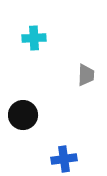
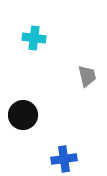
cyan cross: rotated 10 degrees clockwise
gray trapezoid: moved 1 px right, 1 px down; rotated 15 degrees counterclockwise
